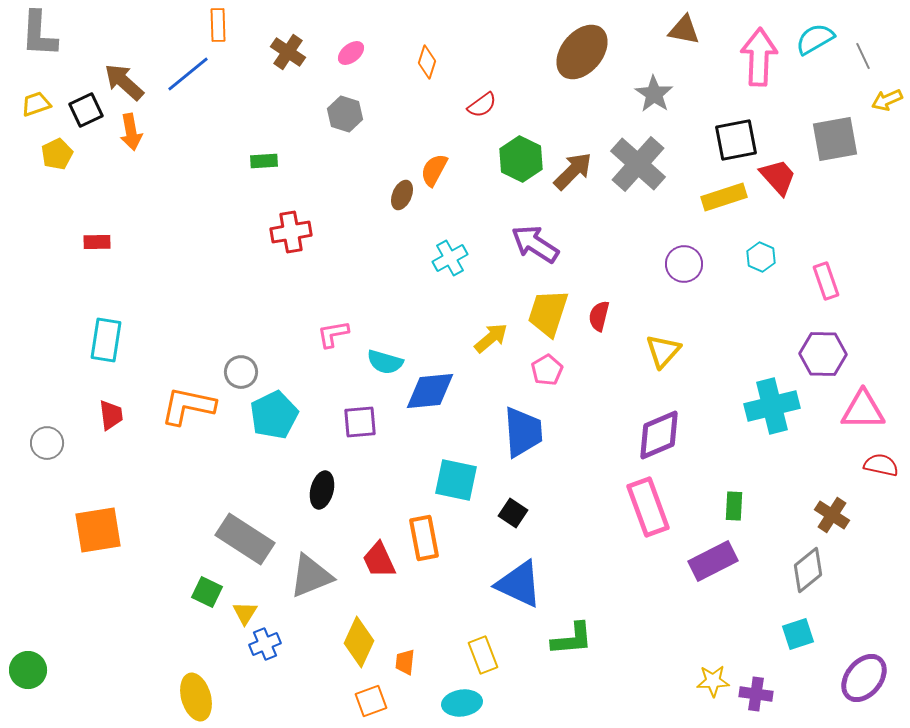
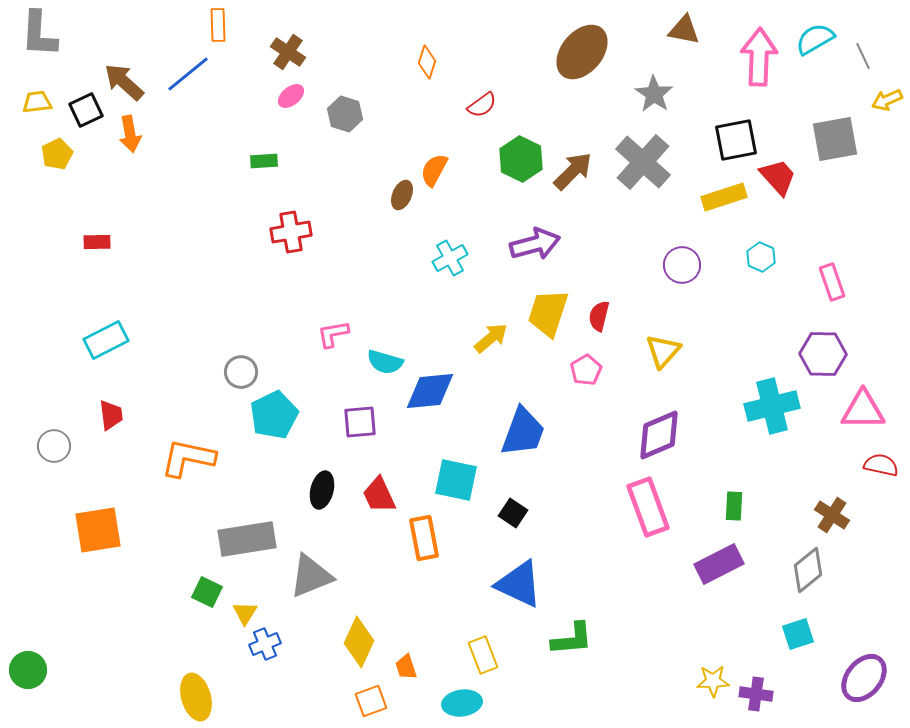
pink ellipse at (351, 53): moved 60 px left, 43 px down
yellow trapezoid at (36, 104): moved 1 px right, 2 px up; rotated 12 degrees clockwise
orange arrow at (131, 132): moved 1 px left, 2 px down
gray cross at (638, 164): moved 5 px right, 2 px up
purple arrow at (535, 244): rotated 132 degrees clockwise
purple circle at (684, 264): moved 2 px left, 1 px down
pink rectangle at (826, 281): moved 6 px right, 1 px down
cyan rectangle at (106, 340): rotated 54 degrees clockwise
pink pentagon at (547, 370): moved 39 px right
orange L-shape at (188, 406): moved 52 px down
blue trapezoid at (523, 432): rotated 24 degrees clockwise
gray circle at (47, 443): moved 7 px right, 3 px down
gray rectangle at (245, 539): moved 2 px right; rotated 42 degrees counterclockwise
red trapezoid at (379, 560): moved 65 px up
purple rectangle at (713, 561): moved 6 px right, 3 px down
orange trapezoid at (405, 662): moved 1 px right, 5 px down; rotated 24 degrees counterclockwise
